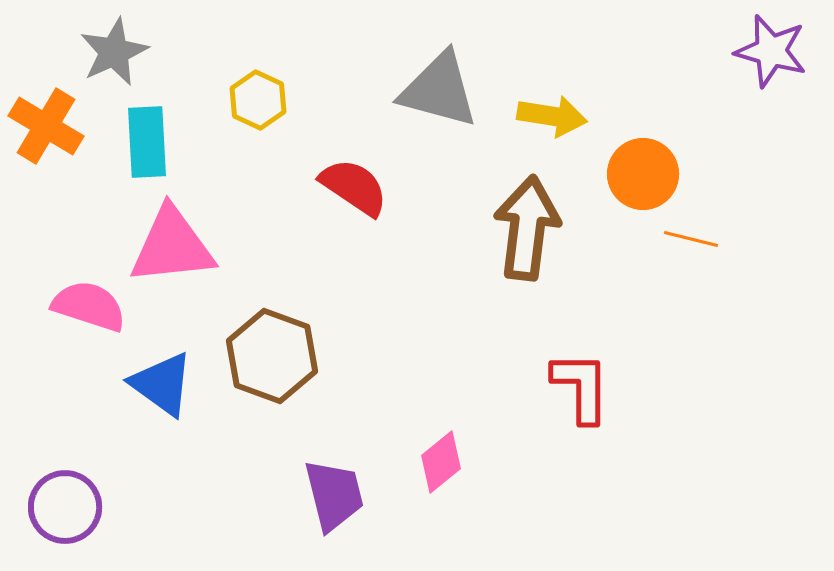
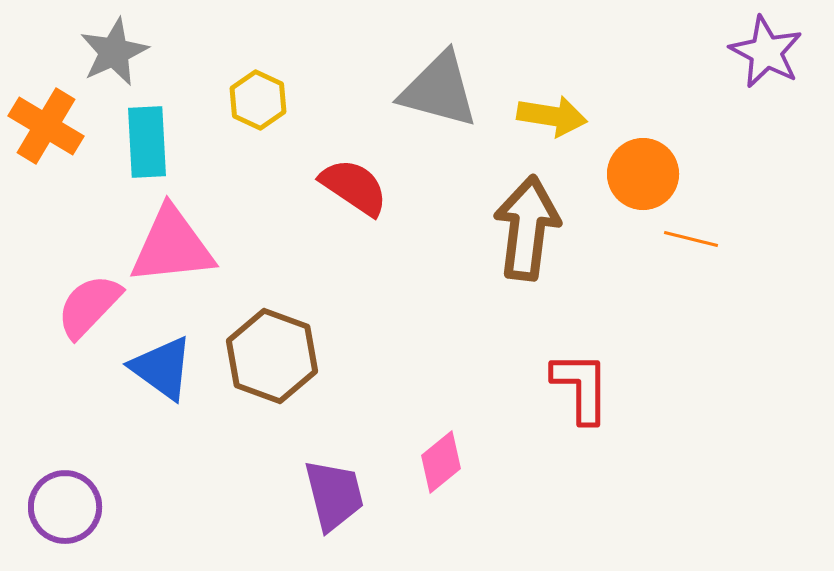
purple star: moved 5 px left, 1 px down; rotated 12 degrees clockwise
pink semicircle: rotated 64 degrees counterclockwise
blue triangle: moved 16 px up
